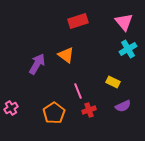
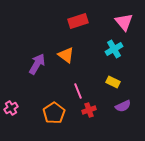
cyan cross: moved 14 px left
